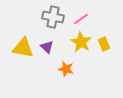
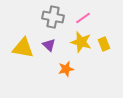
pink line: moved 2 px right, 1 px up
yellow star: rotated 15 degrees counterclockwise
purple triangle: moved 2 px right, 2 px up
orange star: rotated 28 degrees counterclockwise
